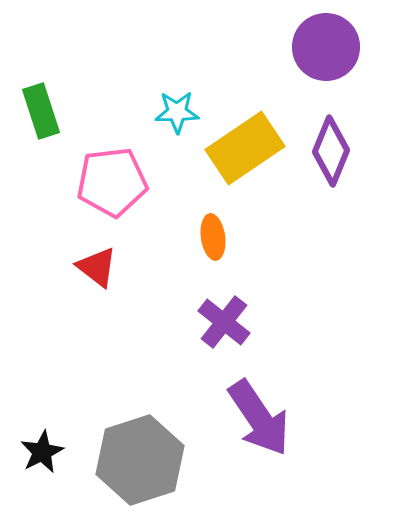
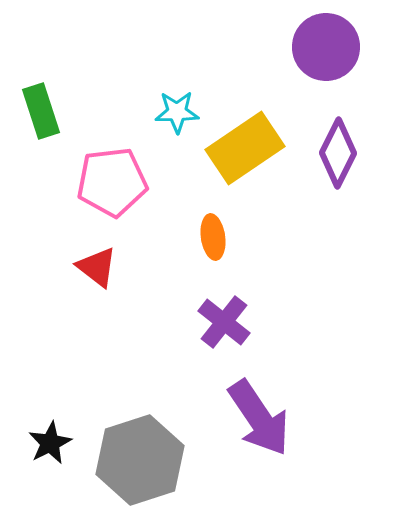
purple diamond: moved 7 px right, 2 px down; rotated 4 degrees clockwise
black star: moved 8 px right, 9 px up
